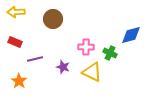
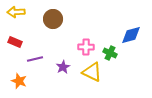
purple star: rotated 24 degrees clockwise
orange star: rotated 14 degrees counterclockwise
